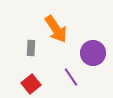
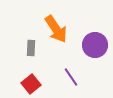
purple circle: moved 2 px right, 8 px up
